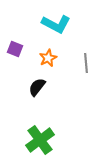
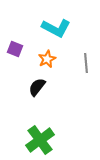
cyan L-shape: moved 4 px down
orange star: moved 1 px left, 1 px down
